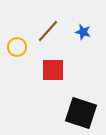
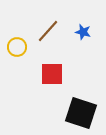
red square: moved 1 px left, 4 px down
